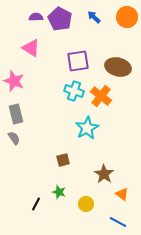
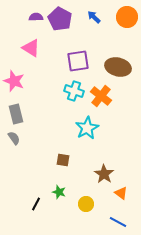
brown square: rotated 24 degrees clockwise
orange triangle: moved 1 px left, 1 px up
